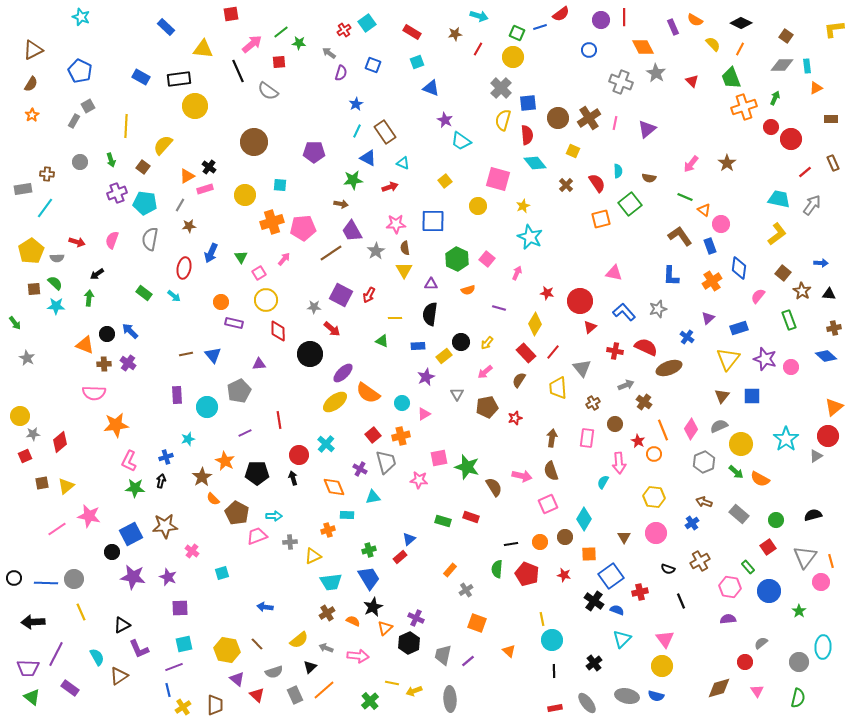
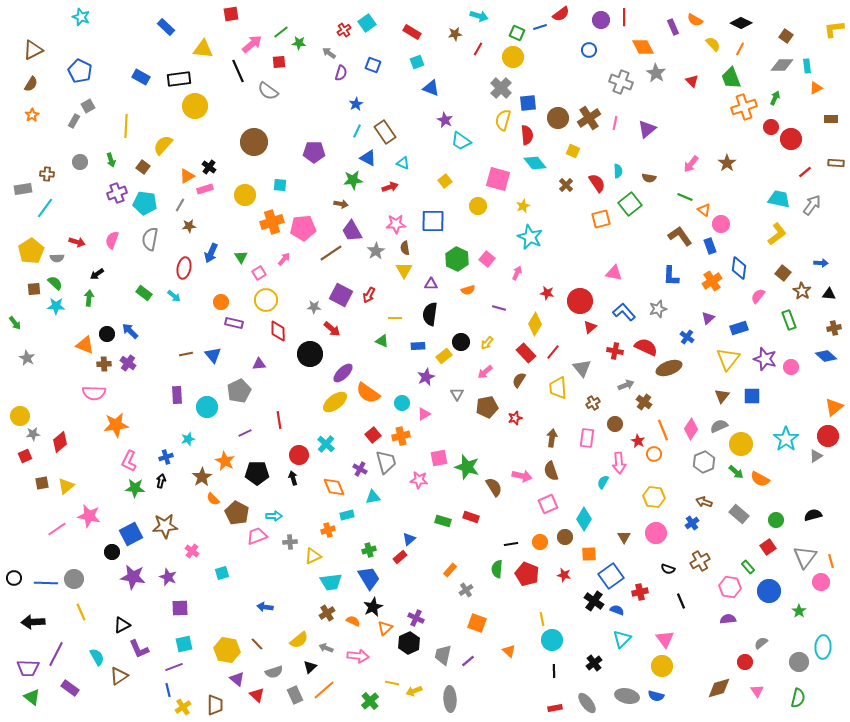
brown rectangle at (833, 163): moved 3 px right; rotated 63 degrees counterclockwise
cyan rectangle at (347, 515): rotated 16 degrees counterclockwise
